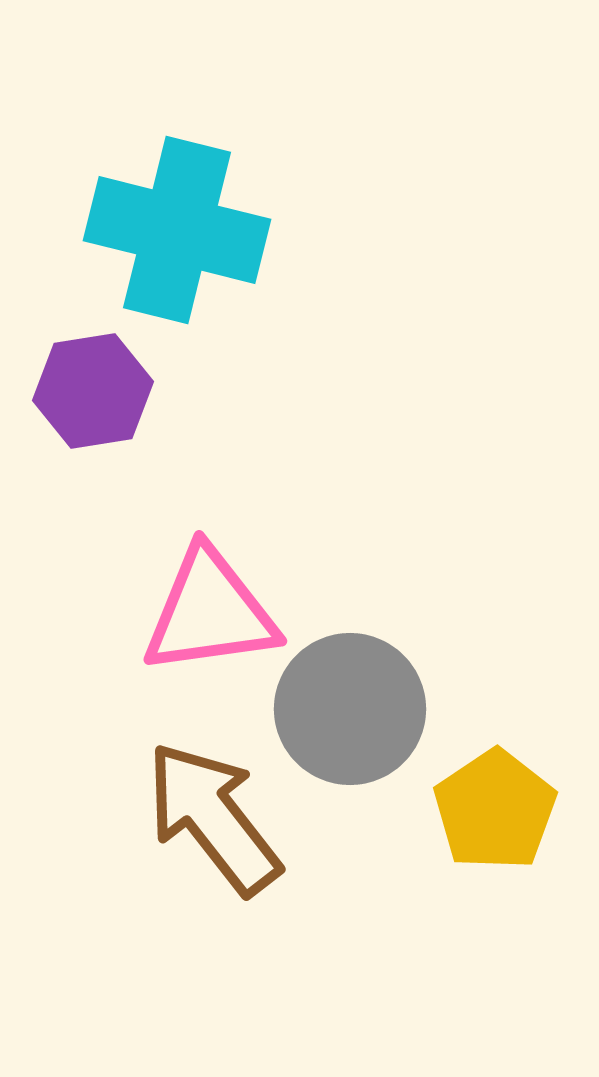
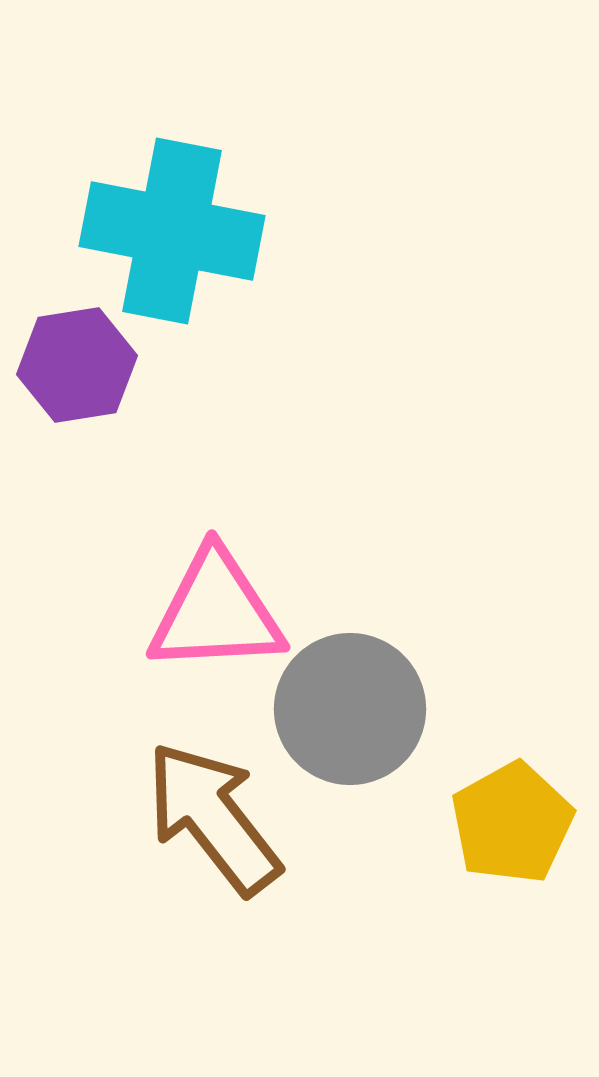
cyan cross: moved 5 px left, 1 px down; rotated 3 degrees counterclockwise
purple hexagon: moved 16 px left, 26 px up
pink triangle: moved 6 px right; rotated 5 degrees clockwise
yellow pentagon: moved 17 px right, 13 px down; rotated 5 degrees clockwise
